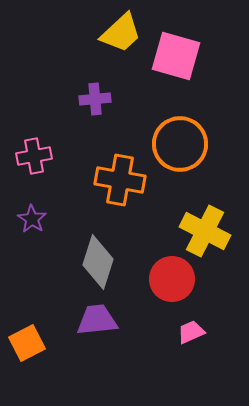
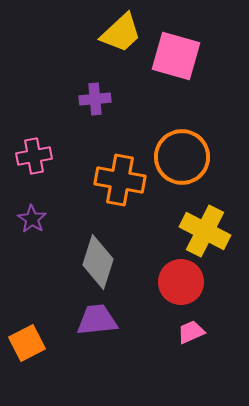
orange circle: moved 2 px right, 13 px down
red circle: moved 9 px right, 3 px down
